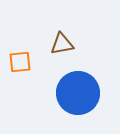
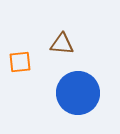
brown triangle: rotated 15 degrees clockwise
